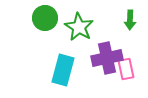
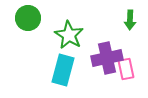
green circle: moved 17 px left
green star: moved 10 px left, 8 px down
